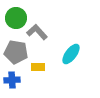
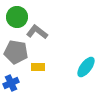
green circle: moved 1 px right, 1 px up
gray L-shape: rotated 10 degrees counterclockwise
cyan ellipse: moved 15 px right, 13 px down
blue cross: moved 1 px left, 3 px down; rotated 21 degrees counterclockwise
